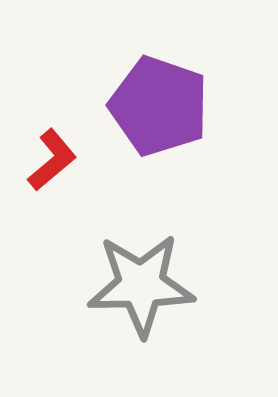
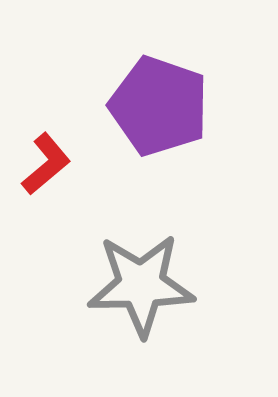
red L-shape: moved 6 px left, 4 px down
